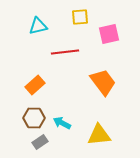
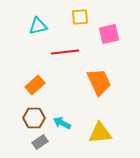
orange trapezoid: moved 4 px left; rotated 12 degrees clockwise
yellow triangle: moved 1 px right, 2 px up
